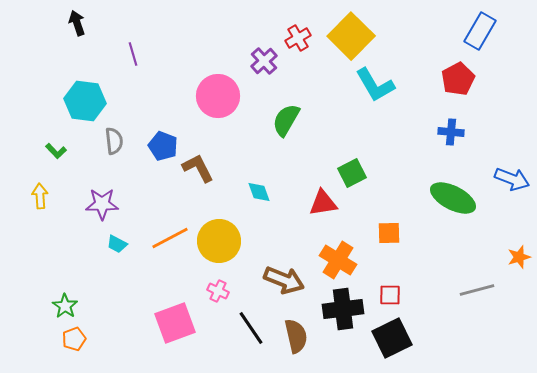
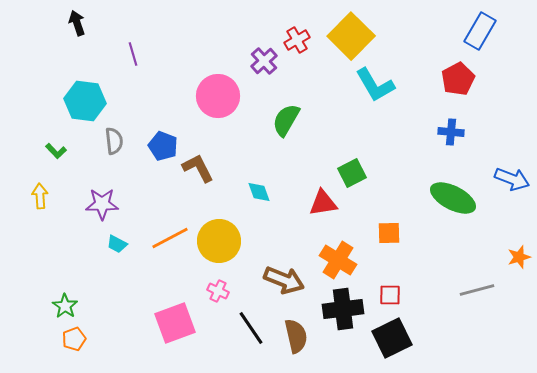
red cross: moved 1 px left, 2 px down
